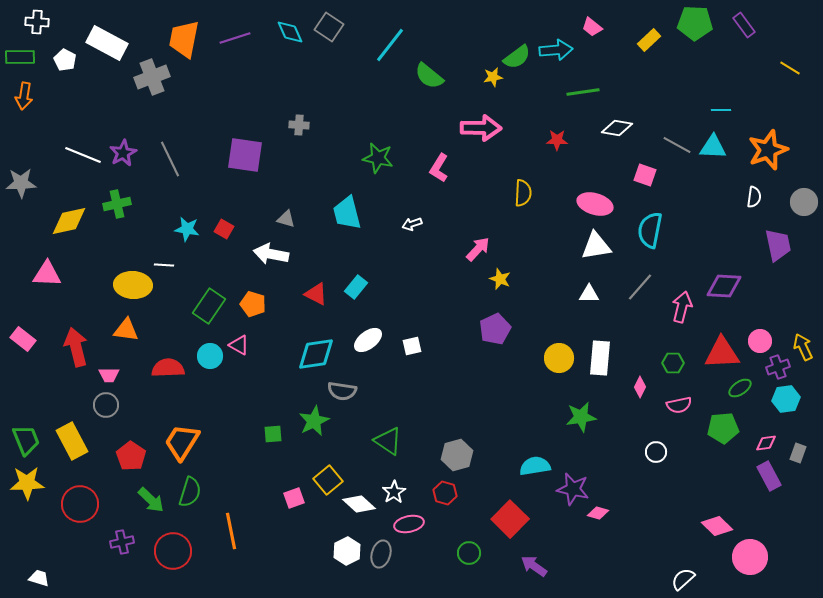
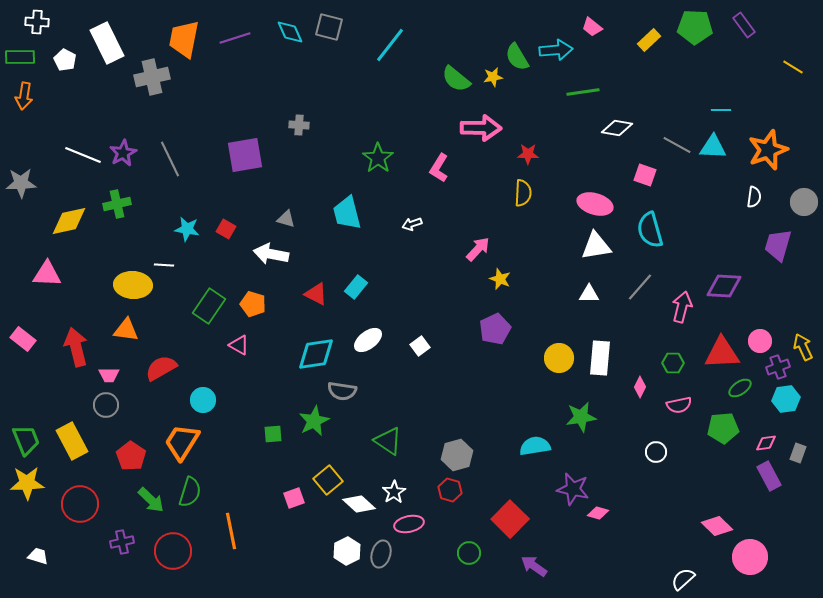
green pentagon at (695, 23): moved 4 px down
gray square at (329, 27): rotated 20 degrees counterclockwise
white rectangle at (107, 43): rotated 36 degrees clockwise
green semicircle at (517, 57): rotated 96 degrees clockwise
yellow line at (790, 68): moved 3 px right, 1 px up
green semicircle at (429, 76): moved 27 px right, 3 px down
gray cross at (152, 77): rotated 8 degrees clockwise
red star at (557, 140): moved 29 px left, 14 px down
purple square at (245, 155): rotated 18 degrees counterclockwise
green star at (378, 158): rotated 24 degrees clockwise
red square at (224, 229): moved 2 px right
cyan semicircle at (650, 230): rotated 27 degrees counterclockwise
purple trapezoid at (778, 245): rotated 152 degrees counterclockwise
white square at (412, 346): moved 8 px right; rotated 24 degrees counterclockwise
cyan circle at (210, 356): moved 7 px left, 44 px down
red semicircle at (168, 368): moved 7 px left; rotated 28 degrees counterclockwise
cyan semicircle at (535, 466): moved 20 px up
red hexagon at (445, 493): moved 5 px right, 3 px up
white trapezoid at (39, 578): moved 1 px left, 22 px up
